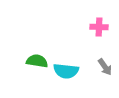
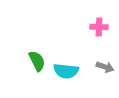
green semicircle: rotated 55 degrees clockwise
gray arrow: rotated 36 degrees counterclockwise
